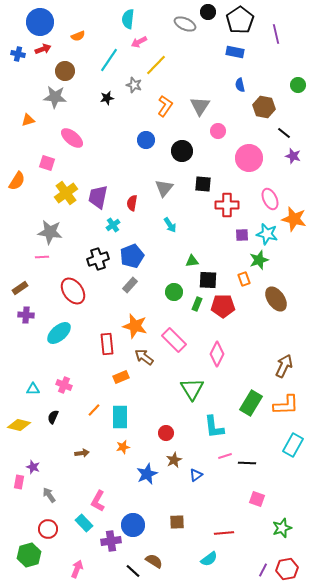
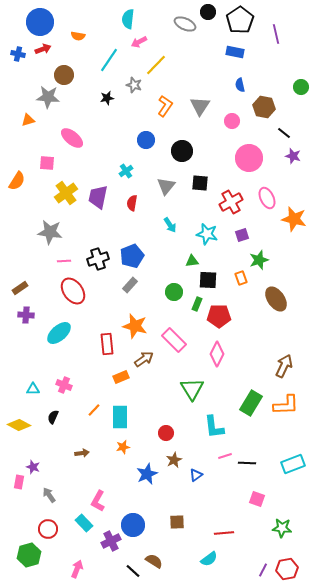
orange semicircle at (78, 36): rotated 32 degrees clockwise
brown circle at (65, 71): moved 1 px left, 4 px down
green circle at (298, 85): moved 3 px right, 2 px down
gray star at (55, 97): moved 7 px left
pink circle at (218, 131): moved 14 px right, 10 px up
pink square at (47, 163): rotated 14 degrees counterclockwise
black square at (203, 184): moved 3 px left, 1 px up
gray triangle at (164, 188): moved 2 px right, 2 px up
pink ellipse at (270, 199): moved 3 px left, 1 px up
red cross at (227, 205): moved 4 px right, 3 px up; rotated 30 degrees counterclockwise
cyan cross at (113, 225): moved 13 px right, 54 px up
cyan star at (267, 234): moved 60 px left
purple square at (242, 235): rotated 16 degrees counterclockwise
pink line at (42, 257): moved 22 px right, 4 px down
orange rectangle at (244, 279): moved 3 px left, 1 px up
red pentagon at (223, 306): moved 4 px left, 10 px down
brown arrow at (144, 357): moved 2 px down; rotated 108 degrees clockwise
yellow diamond at (19, 425): rotated 15 degrees clockwise
cyan rectangle at (293, 445): moved 19 px down; rotated 40 degrees clockwise
green star at (282, 528): rotated 24 degrees clockwise
purple cross at (111, 541): rotated 18 degrees counterclockwise
